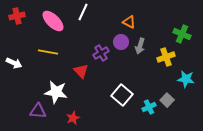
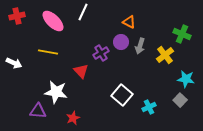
yellow cross: moved 1 px left, 2 px up; rotated 18 degrees counterclockwise
gray square: moved 13 px right
